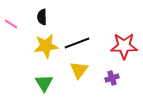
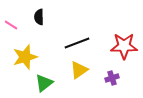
black semicircle: moved 3 px left
pink line: moved 1 px down
yellow star: moved 21 px left, 11 px down; rotated 10 degrees counterclockwise
yellow triangle: rotated 18 degrees clockwise
green triangle: rotated 24 degrees clockwise
